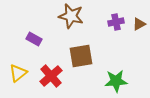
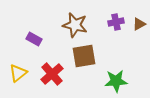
brown star: moved 4 px right, 9 px down
brown square: moved 3 px right
red cross: moved 1 px right, 2 px up
